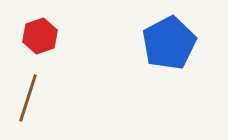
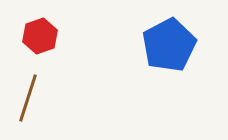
blue pentagon: moved 2 px down
